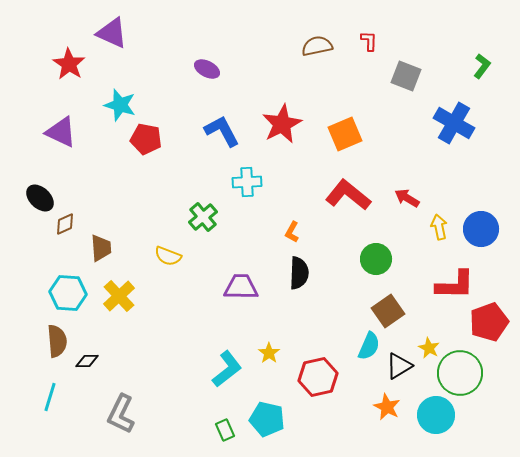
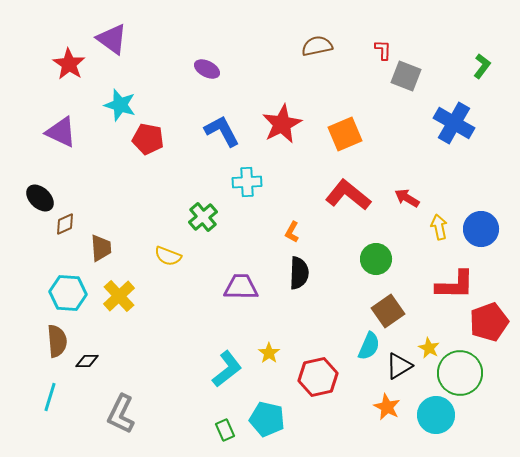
purple triangle at (112, 33): moved 6 px down; rotated 12 degrees clockwise
red L-shape at (369, 41): moved 14 px right, 9 px down
red pentagon at (146, 139): moved 2 px right
